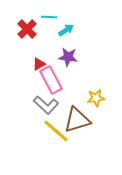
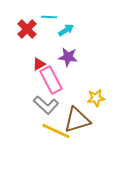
yellow line: rotated 16 degrees counterclockwise
